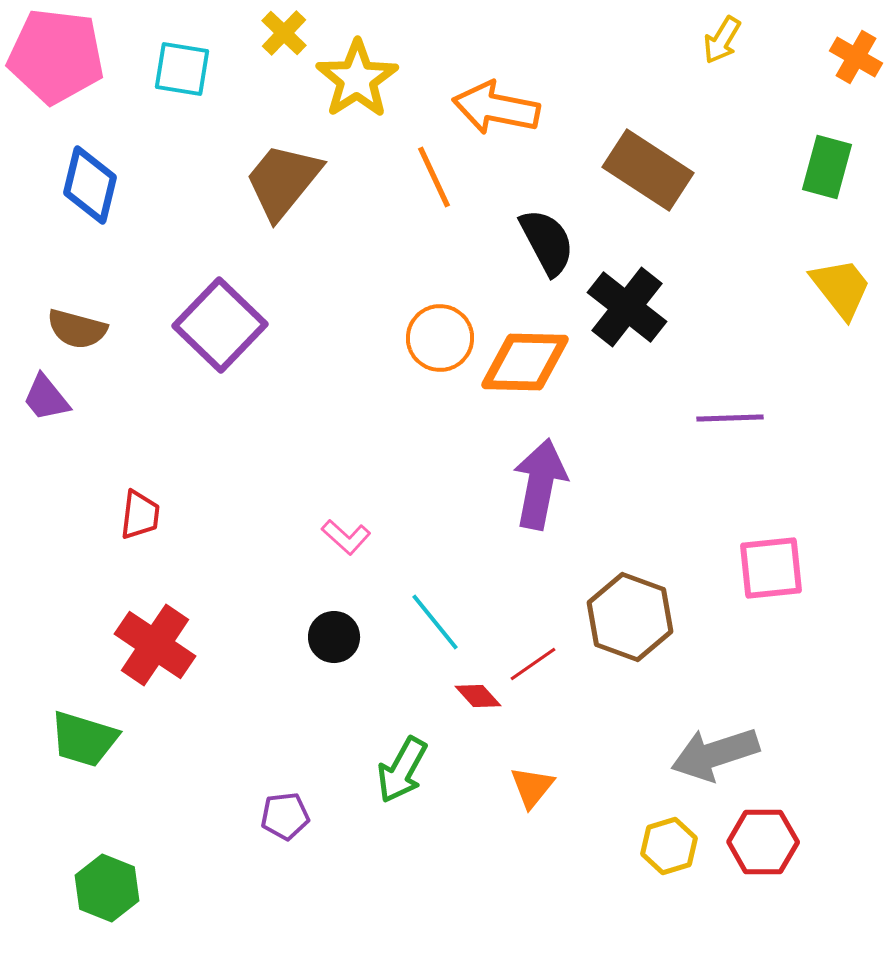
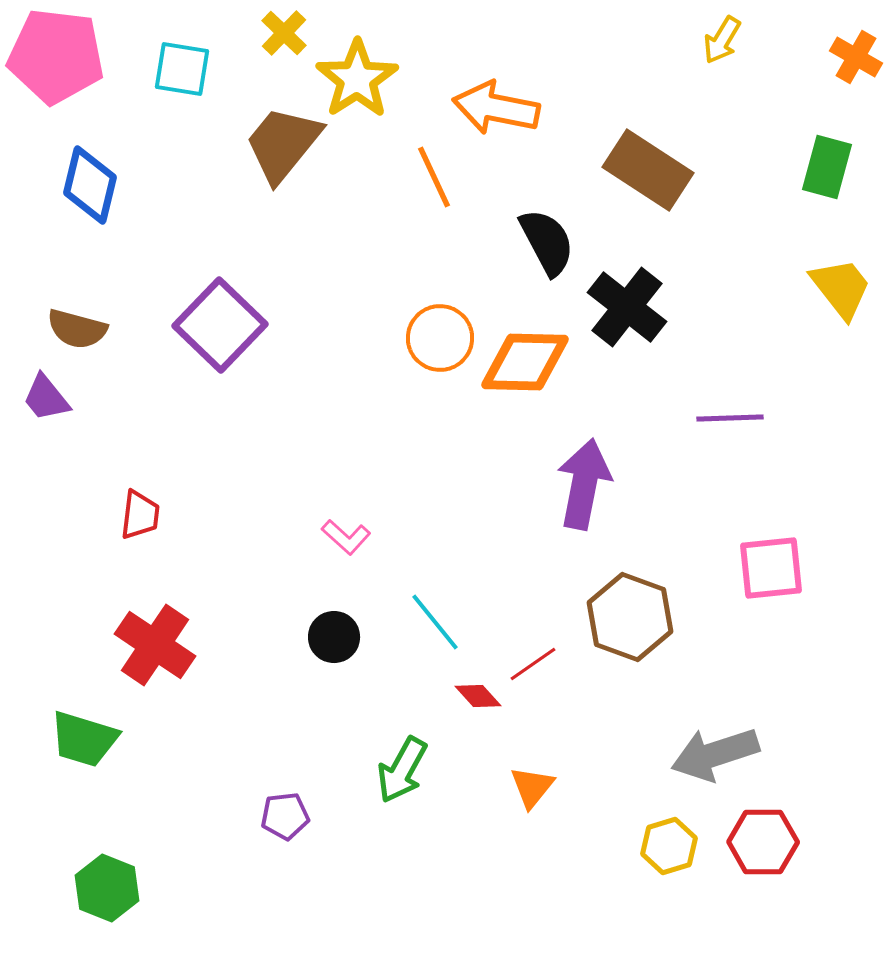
brown trapezoid: moved 37 px up
purple arrow: moved 44 px right
